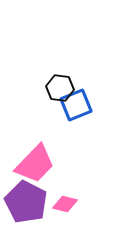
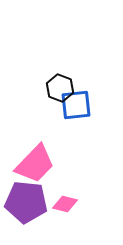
black hexagon: rotated 12 degrees clockwise
blue square: rotated 16 degrees clockwise
purple pentagon: rotated 21 degrees counterclockwise
